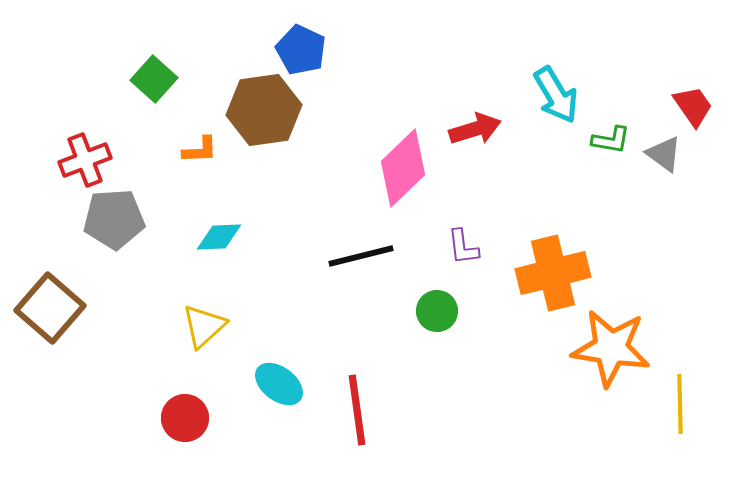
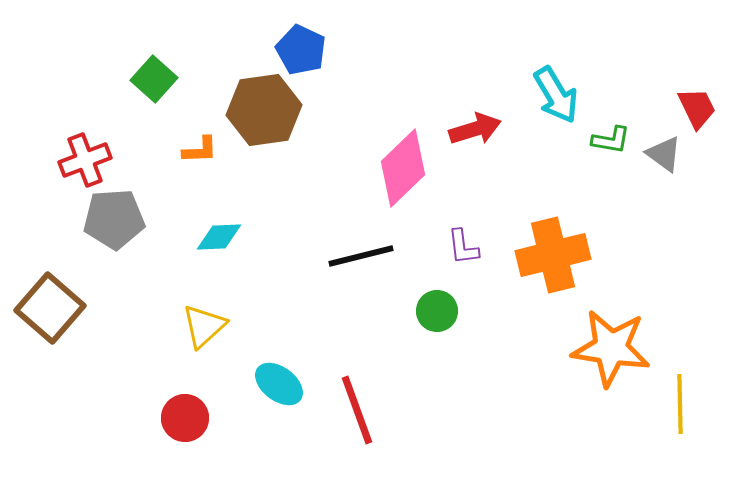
red trapezoid: moved 4 px right, 2 px down; rotated 9 degrees clockwise
orange cross: moved 18 px up
red line: rotated 12 degrees counterclockwise
